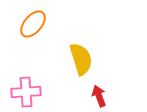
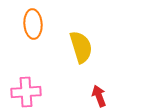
orange ellipse: rotated 44 degrees counterclockwise
yellow semicircle: moved 12 px up
